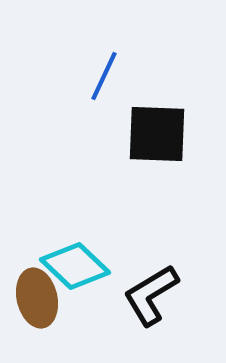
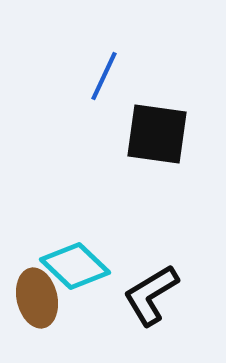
black square: rotated 6 degrees clockwise
